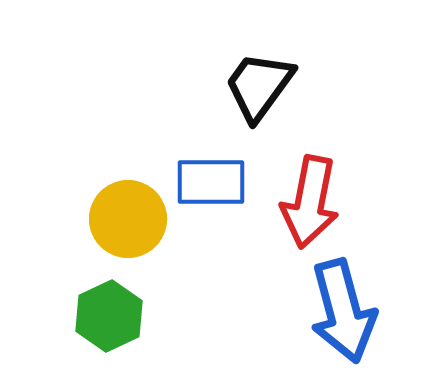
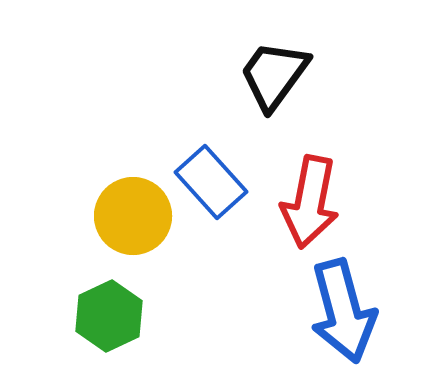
black trapezoid: moved 15 px right, 11 px up
blue rectangle: rotated 48 degrees clockwise
yellow circle: moved 5 px right, 3 px up
